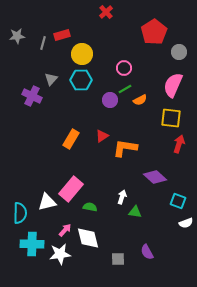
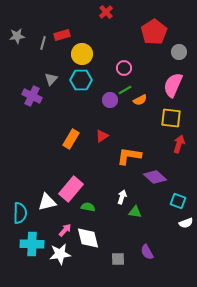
green line: moved 1 px down
orange L-shape: moved 4 px right, 8 px down
green semicircle: moved 2 px left
